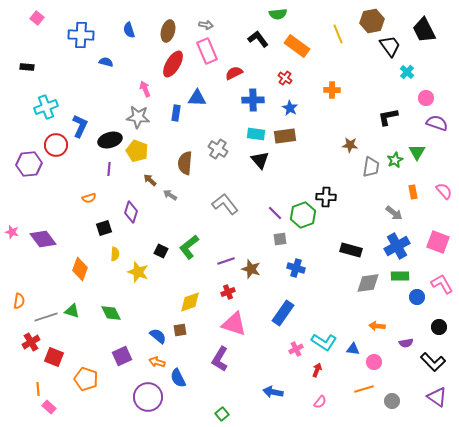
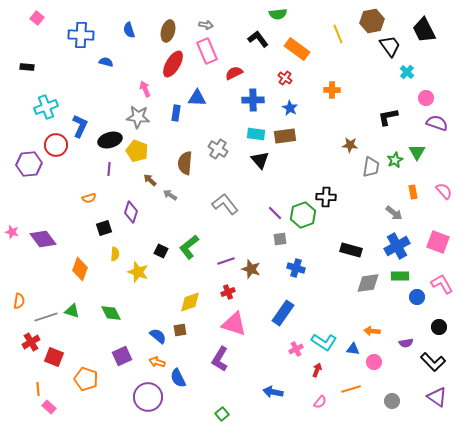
orange rectangle at (297, 46): moved 3 px down
orange arrow at (377, 326): moved 5 px left, 5 px down
orange line at (364, 389): moved 13 px left
